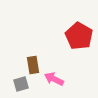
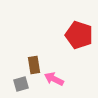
red pentagon: moved 1 px up; rotated 12 degrees counterclockwise
brown rectangle: moved 1 px right
